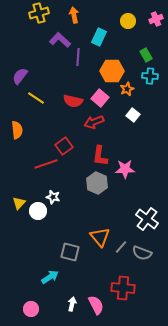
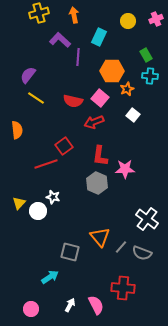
purple semicircle: moved 8 px right, 1 px up
white arrow: moved 2 px left, 1 px down; rotated 16 degrees clockwise
